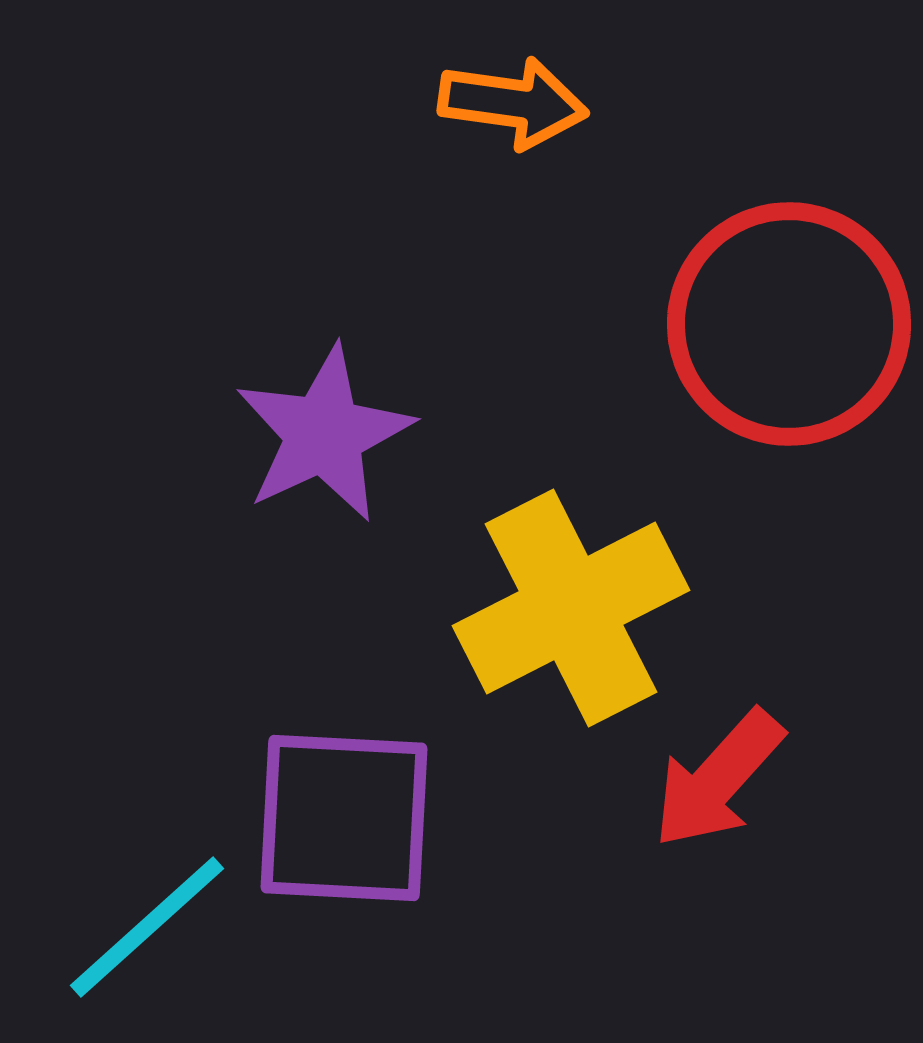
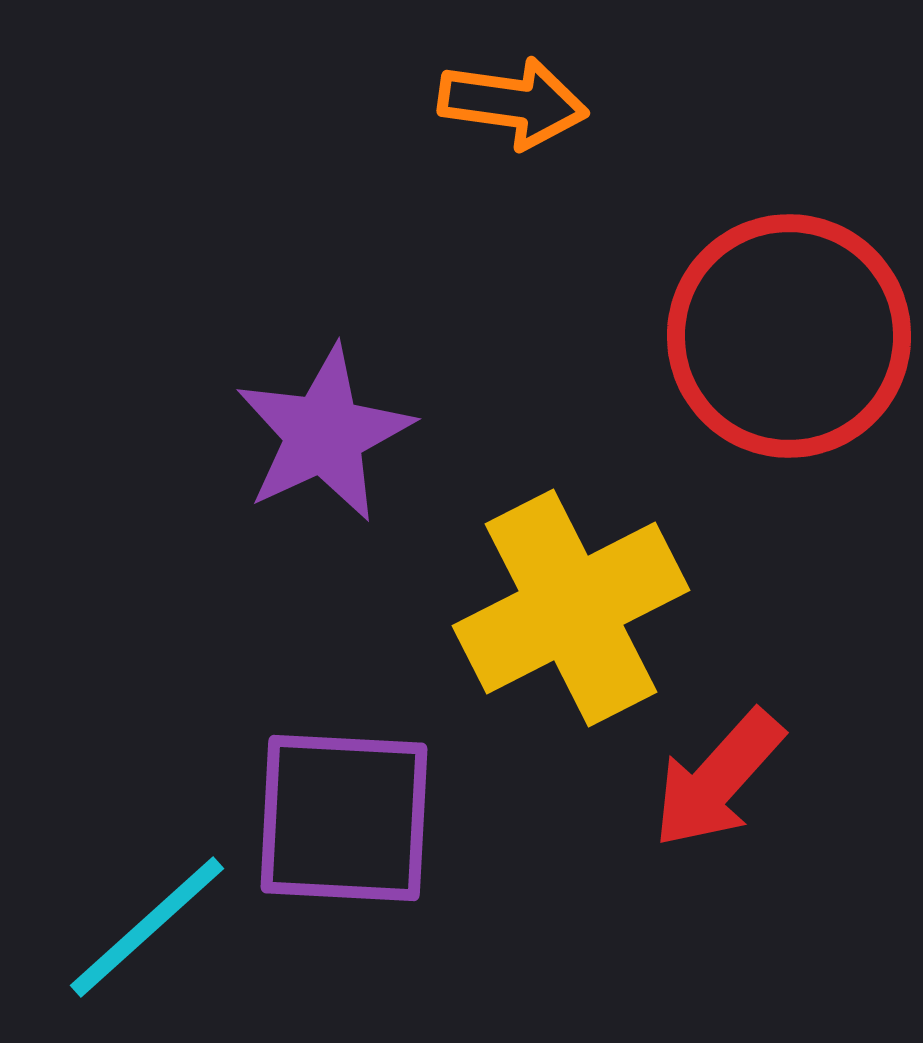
red circle: moved 12 px down
